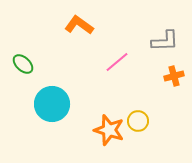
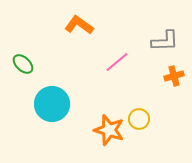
yellow circle: moved 1 px right, 2 px up
